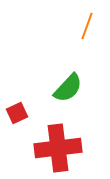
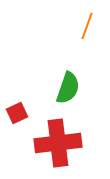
green semicircle: rotated 24 degrees counterclockwise
red cross: moved 5 px up
